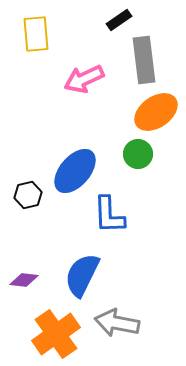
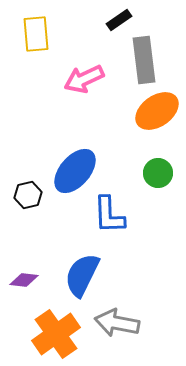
orange ellipse: moved 1 px right, 1 px up
green circle: moved 20 px right, 19 px down
